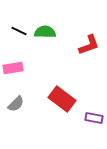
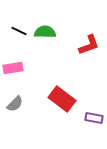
gray semicircle: moved 1 px left
